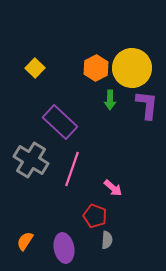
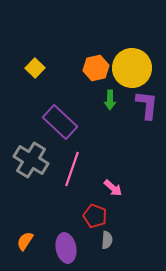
orange hexagon: rotated 15 degrees clockwise
purple ellipse: moved 2 px right
